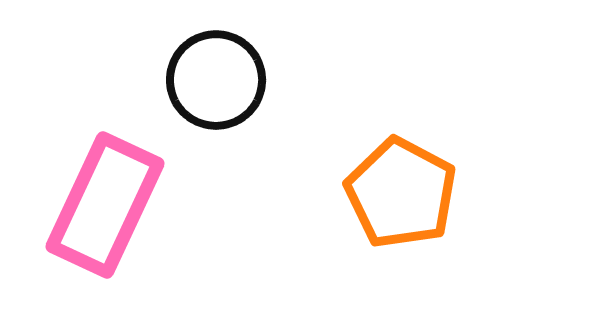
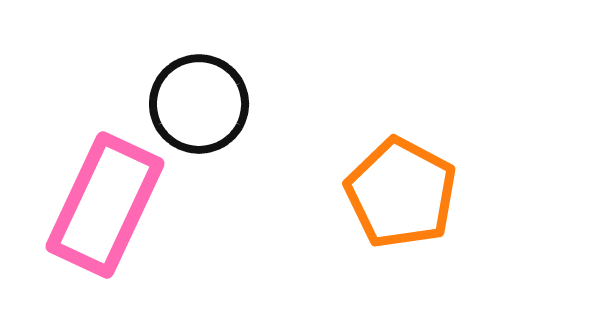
black circle: moved 17 px left, 24 px down
